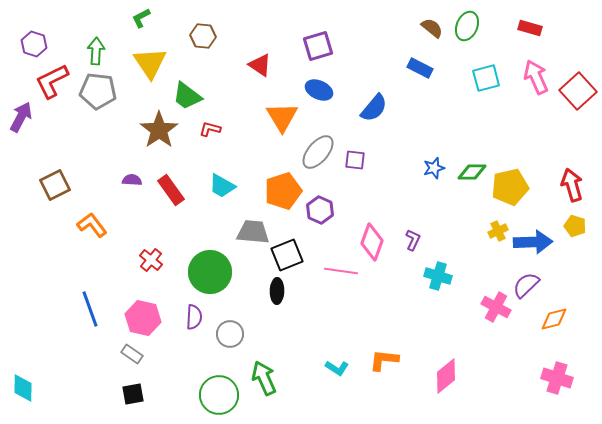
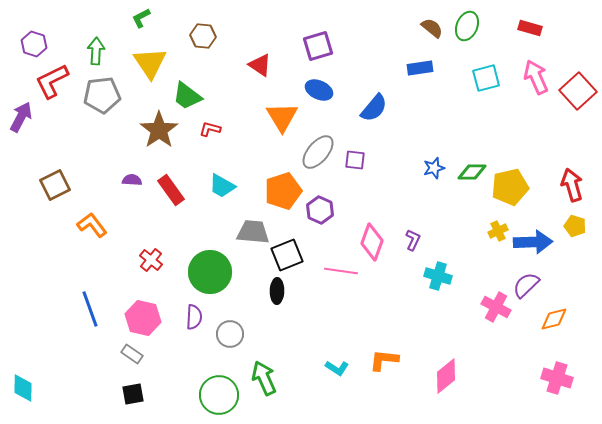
blue rectangle at (420, 68): rotated 35 degrees counterclockwise
gray pentagon at (98, 91): moved 4 px right, 4 px down; rotated 12 degrees counterclockwise
